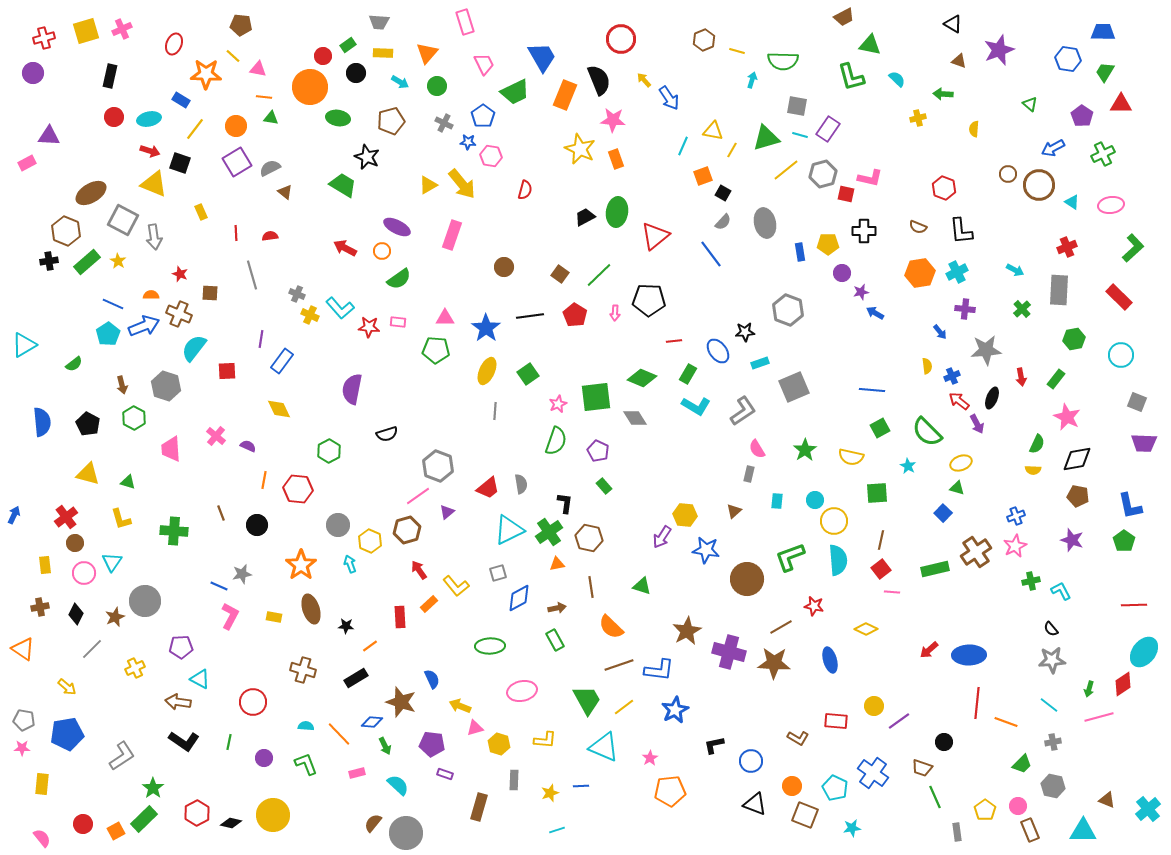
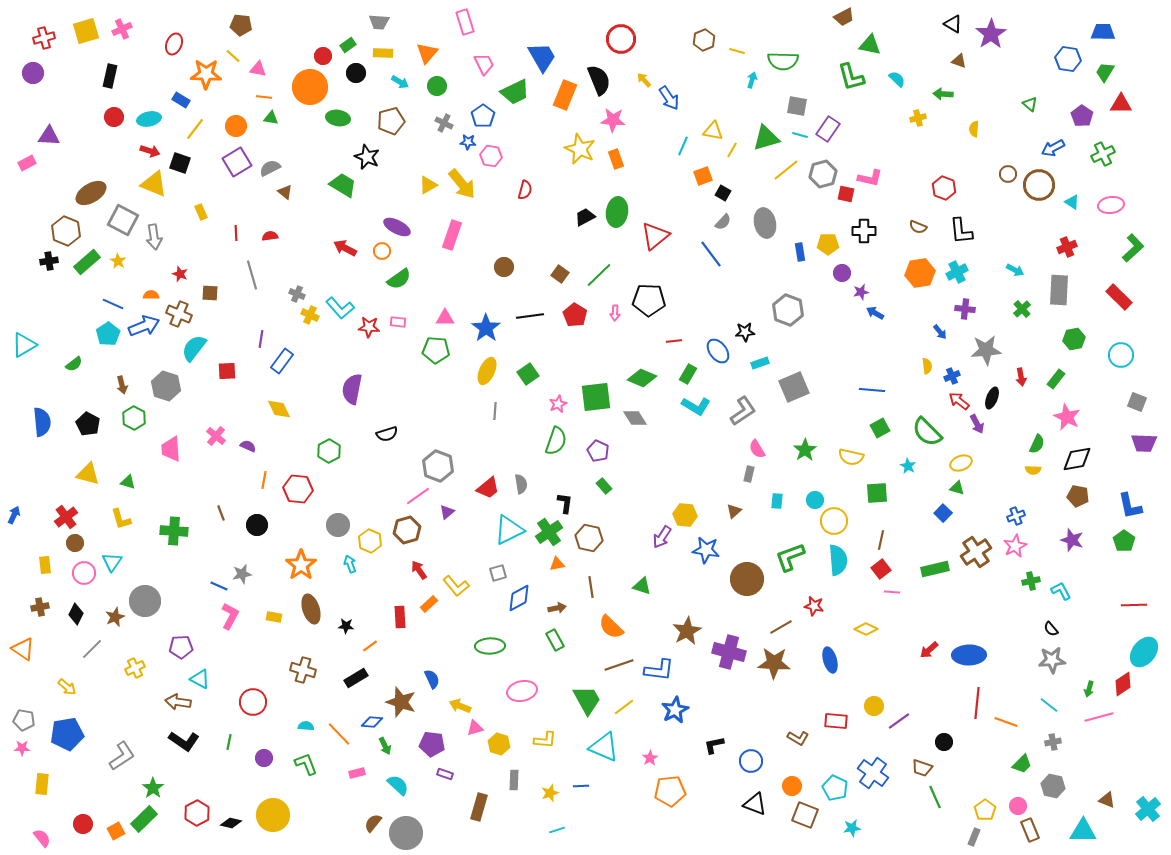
purple star at (999, 50): moved 8 px left, 16 px up; rotated 12 degrees counterclockwise
gray rectangle at (957, 832): moved 17 px right, 5 px down; rotated 30 degrees clockwise
